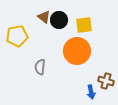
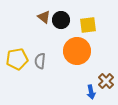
black circle: moved 2 px right
yellow square: moved 4 px right
yellow pentagon: moved 23 px down
gray semicircle: moved 6 px up
brown cross: rotated 28 degrees clockwise
